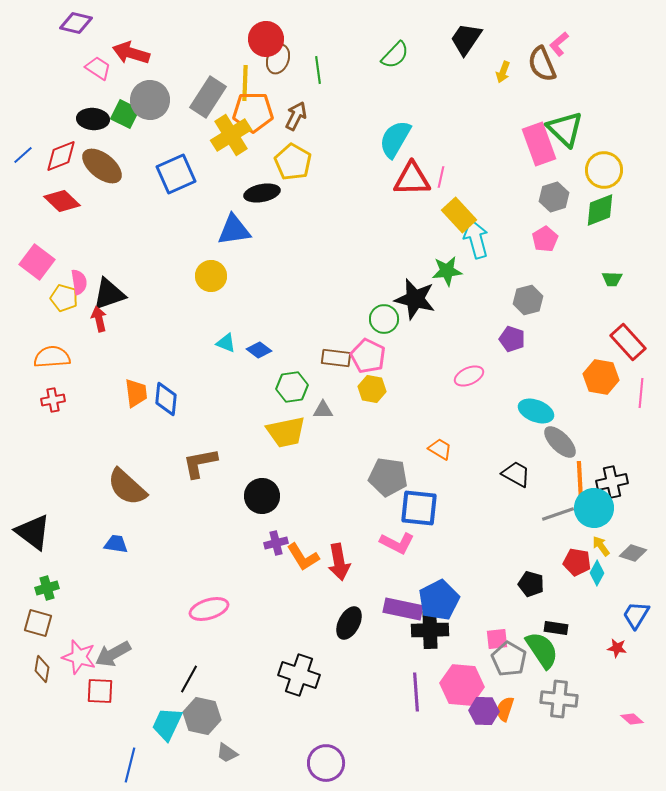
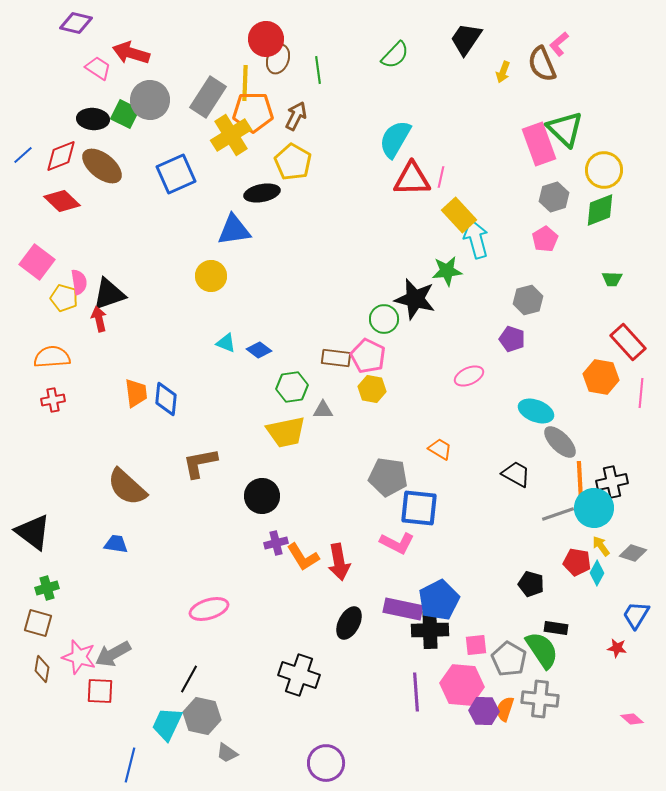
pink square at (497, 639): moved 21 px left, 6 px down
gray cross at (559, 699): moved 19 px left
